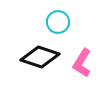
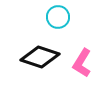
cyan circle: moved 5 px up
